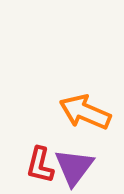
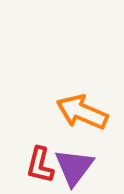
orange arrow: moved 3 px left
